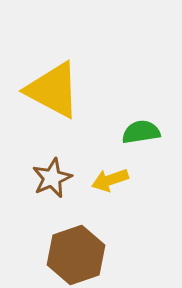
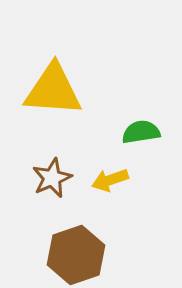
yellow triangle: rotated 24 degrees counterclockwise
